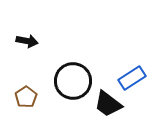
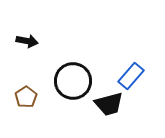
blue rectangle: moved 1 px left, 2 px up; rotated 16 degrees counterclockwise
black trapezoid: moved 1 px right; rotated 52 degrees counterclockwise
